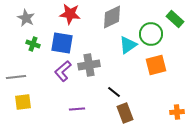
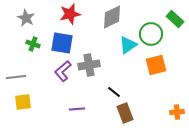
red star: rotated 20 degrees counterclockwise
